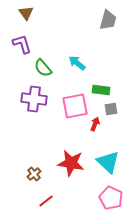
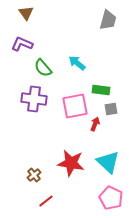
purple L-shape: rotated 50 degrees counterclockwise
brown cross: moved 1 px down
